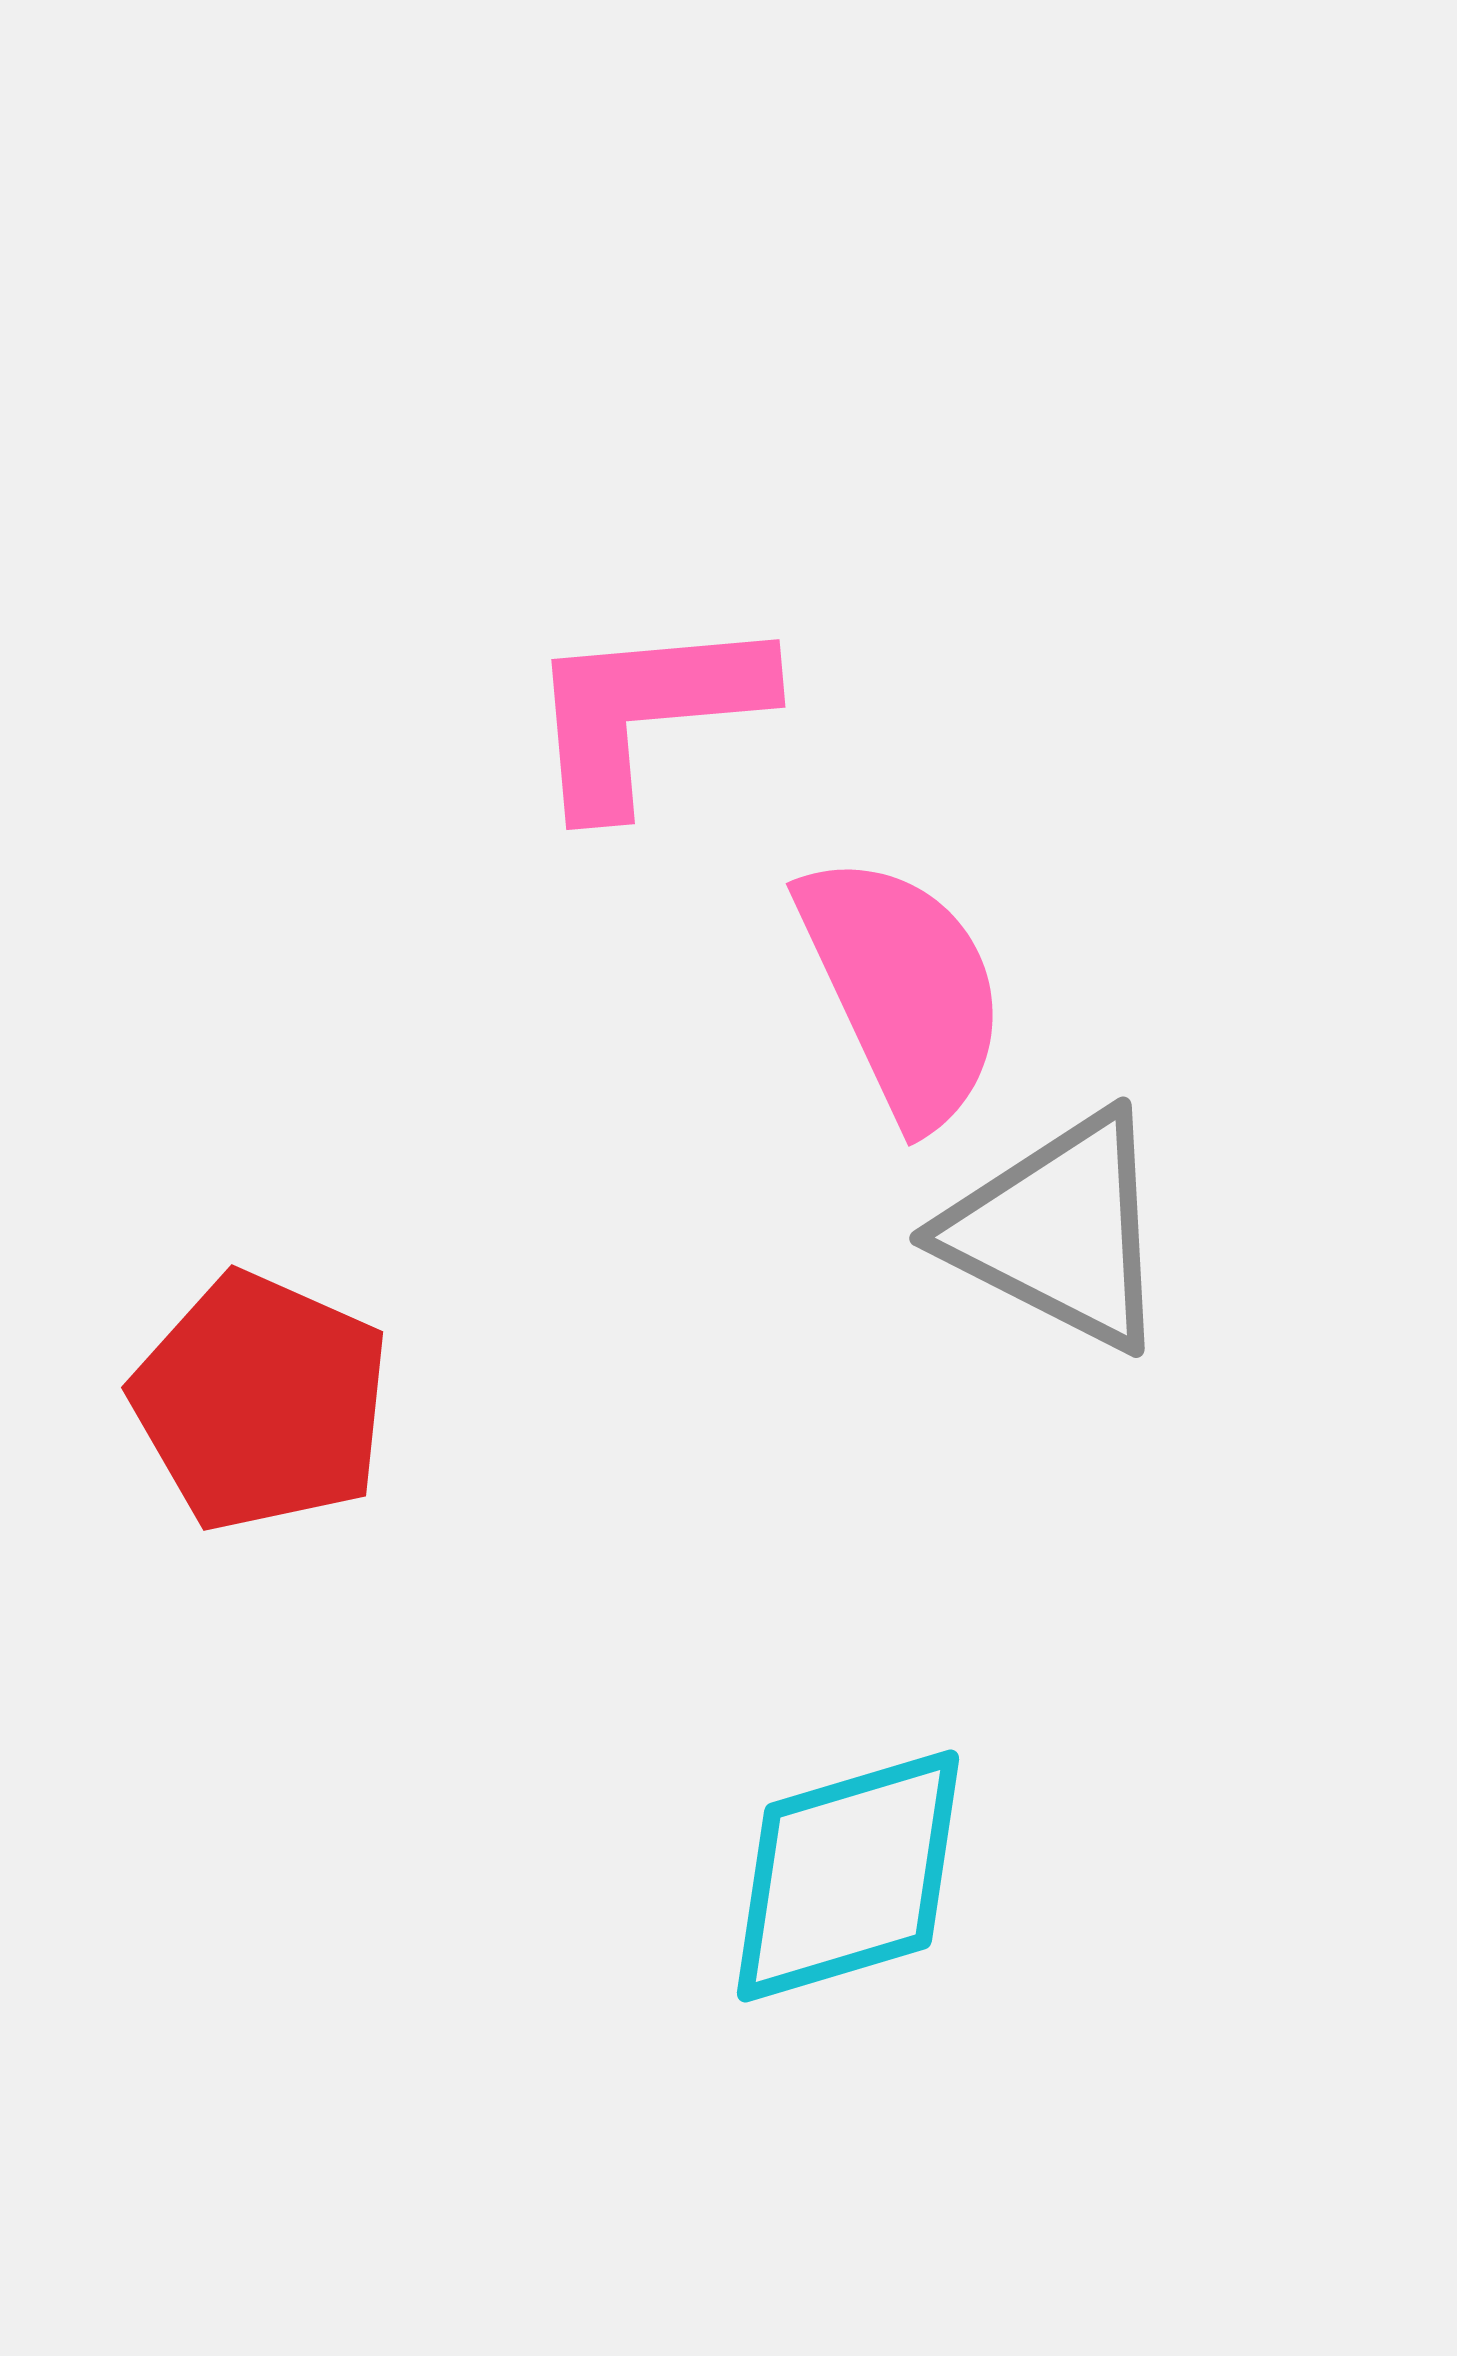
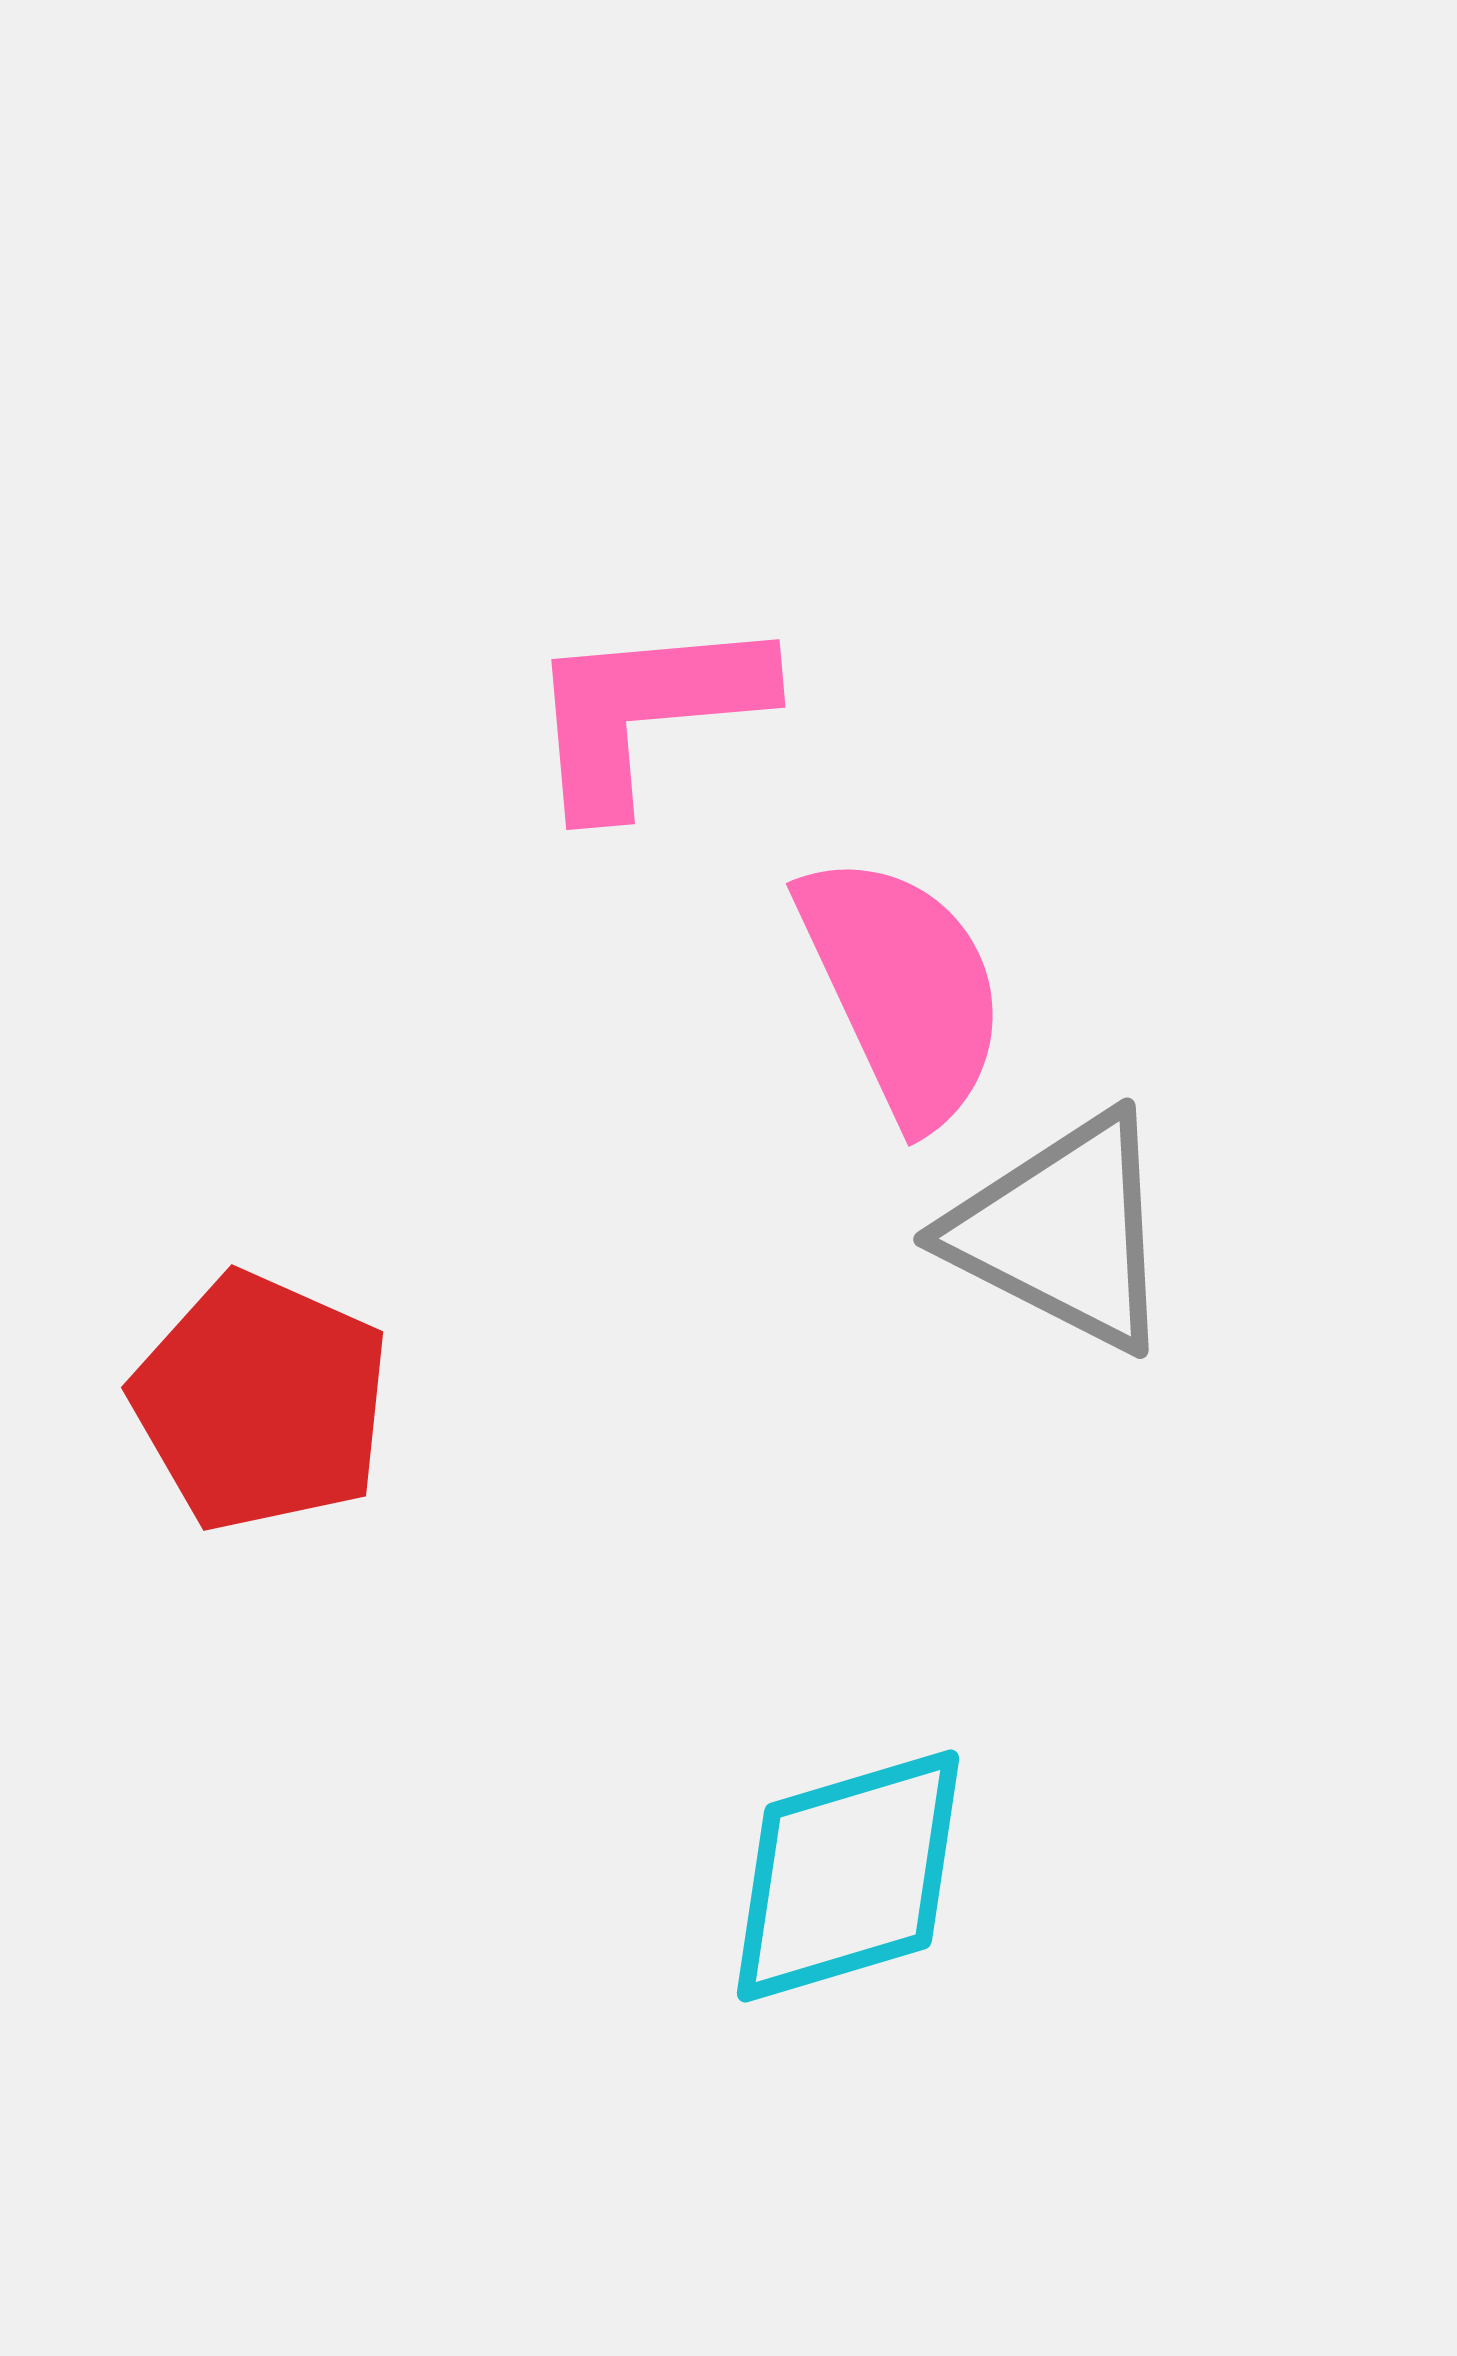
gray triangle: moved 4 px right, 1 px down
